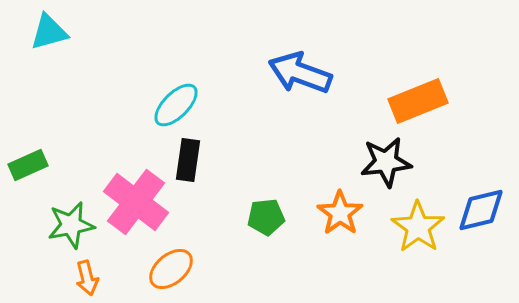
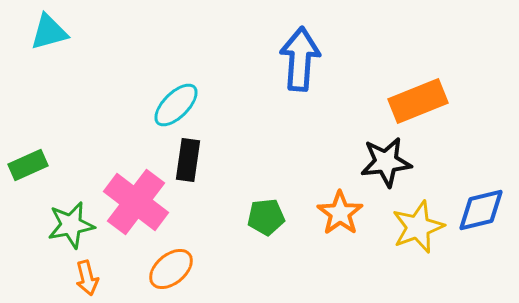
blue arrow: moved 14 px up; rotated 74 degrees clockwise
yellow star: rotated 16 degrees clockwise
